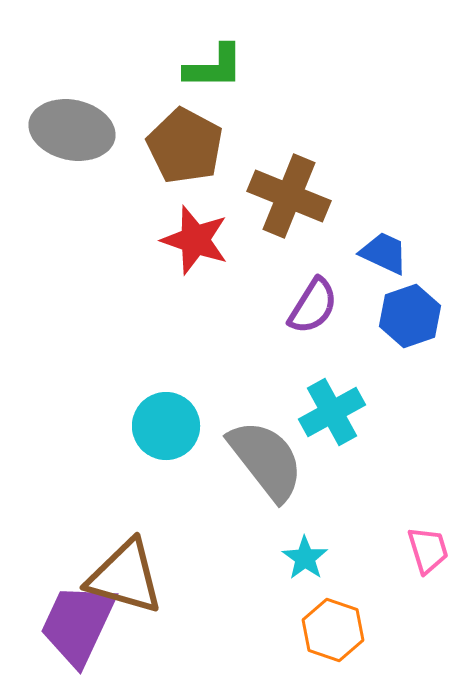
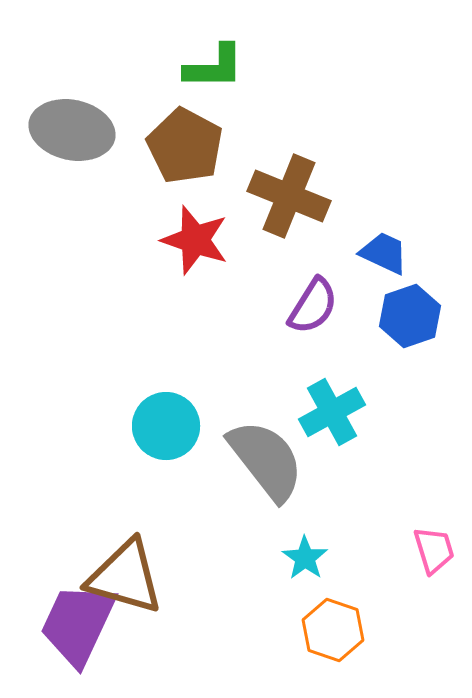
pink trapezoid: moved 6 px right
